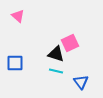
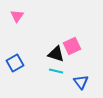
pink triangle: moved 1 px left; rotated 24 degrees clockwise
pink square: moved 2 px right, 3 px down
blue square: rotated 30 degrees counterclockwise
